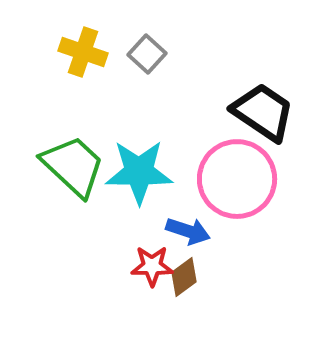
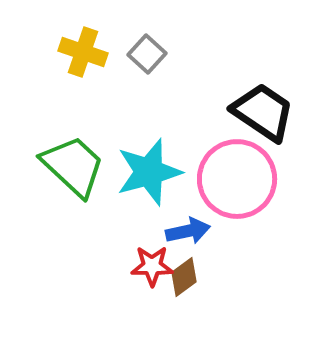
cyan star: moved 10 px right; rotated 16 degrees counterclockwise
blue arrow: rotated 30 degrees counterclockwise
